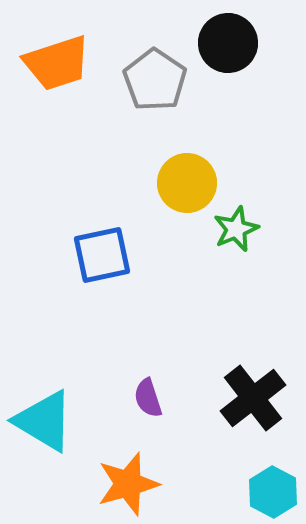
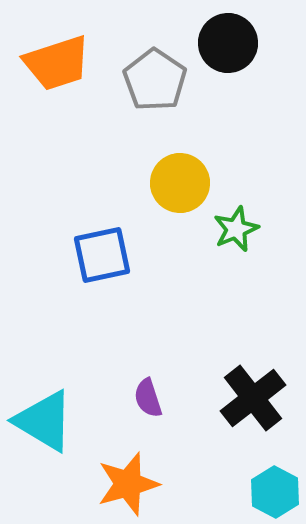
yellow circle: moved 7 px left
cyan hexagon: moved 2 px right
